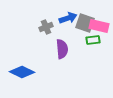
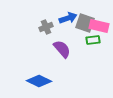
purple semicircle: rotated 36 degrees counterclockwise
blue diamond: moved 17 px right, 9 px down
